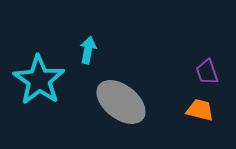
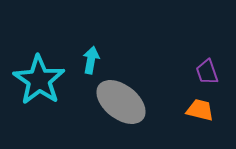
cyan arrow: moved 3 px right, 10 px down
